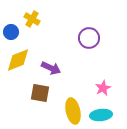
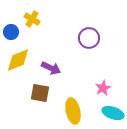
cyan ellipse: moved 12 px right, 2 px up; rotated 25 degrees clockwise
